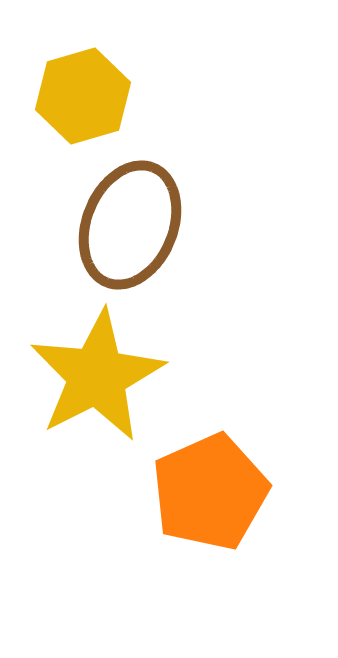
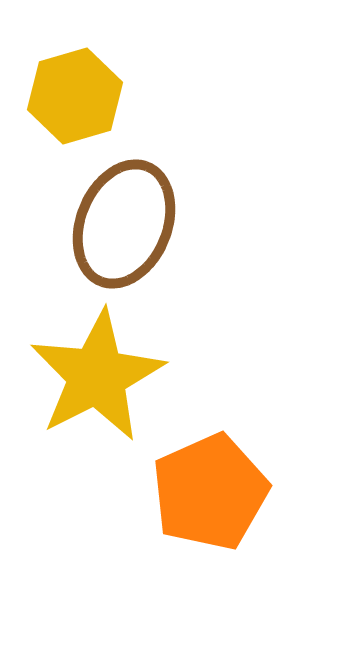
yellow hexagon: moved 8 px left
brown ellipse: moved 6 px left, 1 px up
